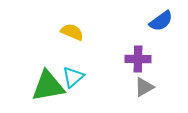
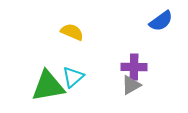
purple cross: moved 4 px left, 8 px down
gray triangle: moved 13 px left, 2 px up
